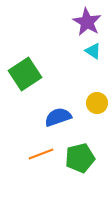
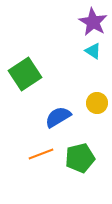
purple star: moved 6 px right
blue semicircle: rotated 12 degrees counterclockwise
